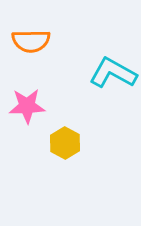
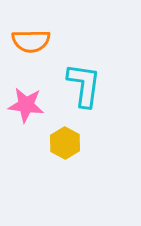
cyan L-shape: moved 29 px left, 12 px down; rotated 69 degrees clockwise
pink star: moved 1 px left, 1 px up; rotated 9 degrees clockwise
